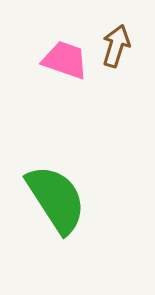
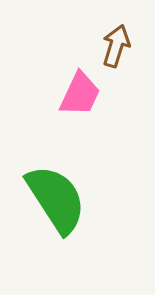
pink trapezoid: moved 15 px right, 34 px down; rotated 96 degrees clockwise
